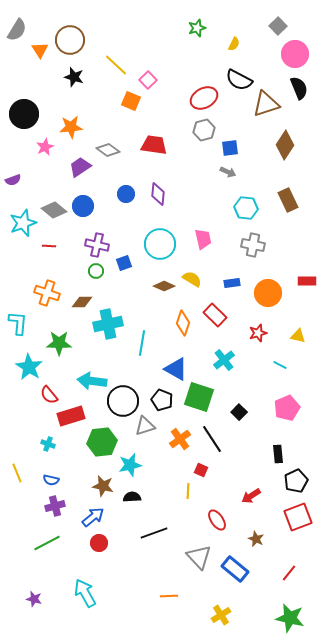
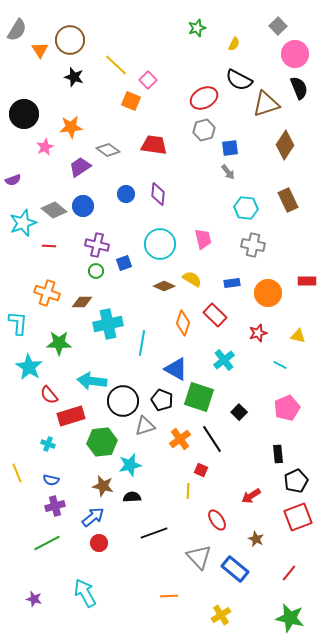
gray arrow at (228, 172): rotated 28 degrees clockwise
